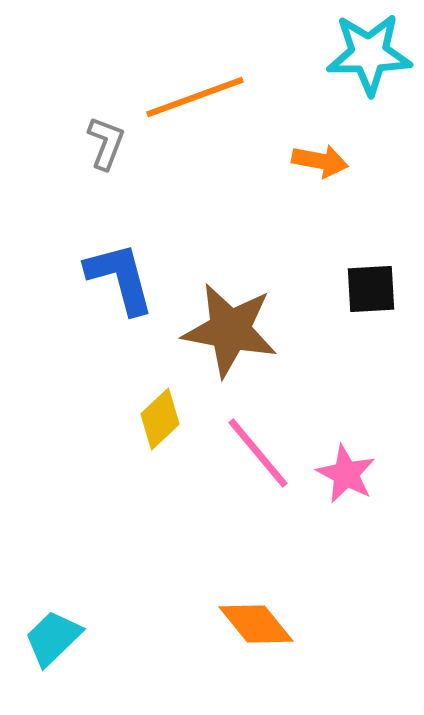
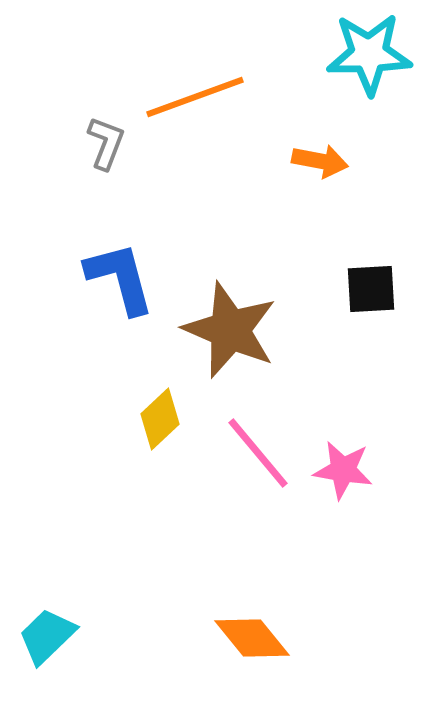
brown star: rotated 12 degrees clockwise
pink star: moved 3 px left, 4 px up; rotated 18 degrees counterclockwise
orange diamond: moved 4 px left, 14 px down
cyan trapezoid: moved 6 px left, 2 px up
